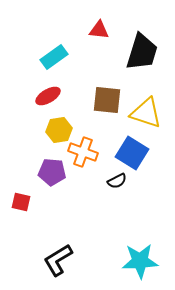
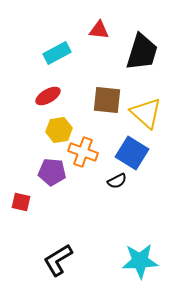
cyan rectangle: moved 3 px right, 4 px up; rotated 8 degrees clockwise
yellow triangle: rotated 24 degrees clockwise
